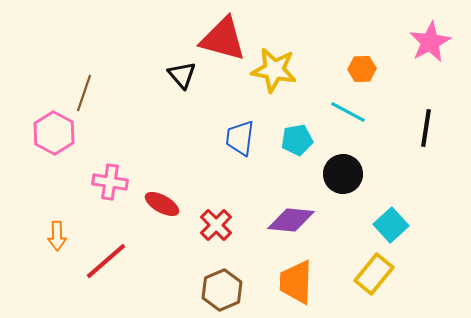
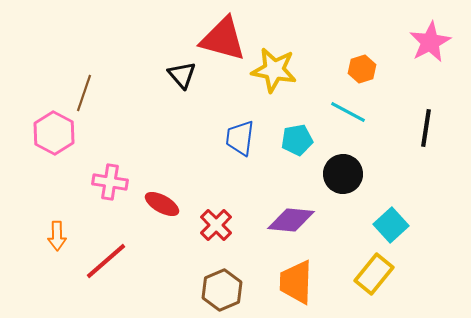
orange hexagon: rotated 16 degrees counterclockwise
